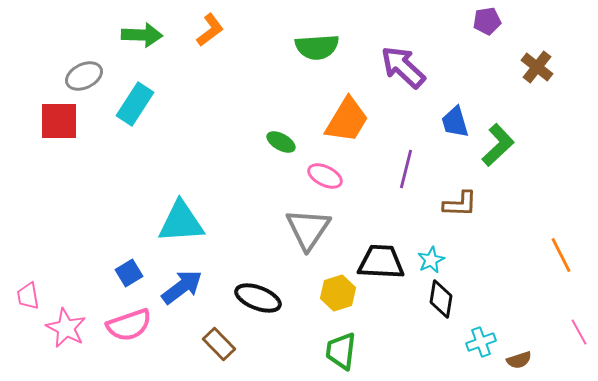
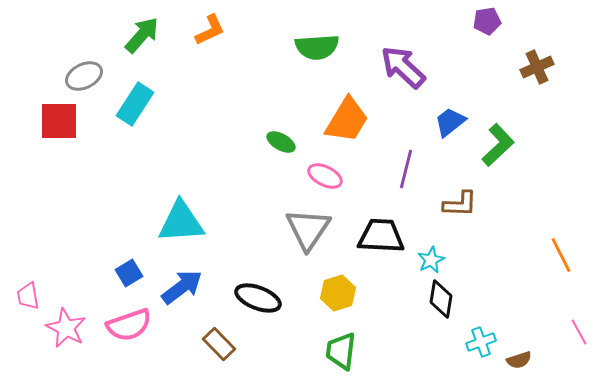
orange L-shape: rotated 12 degrees clockwise
green arrow: rotated 51 degrees counterclockwise
brown cross: rotated 28 degrees clockwise
blue trapezoid: moved 5 px left; rotated 68 degrees clockwise
black trapezoid: moved 26 px up
